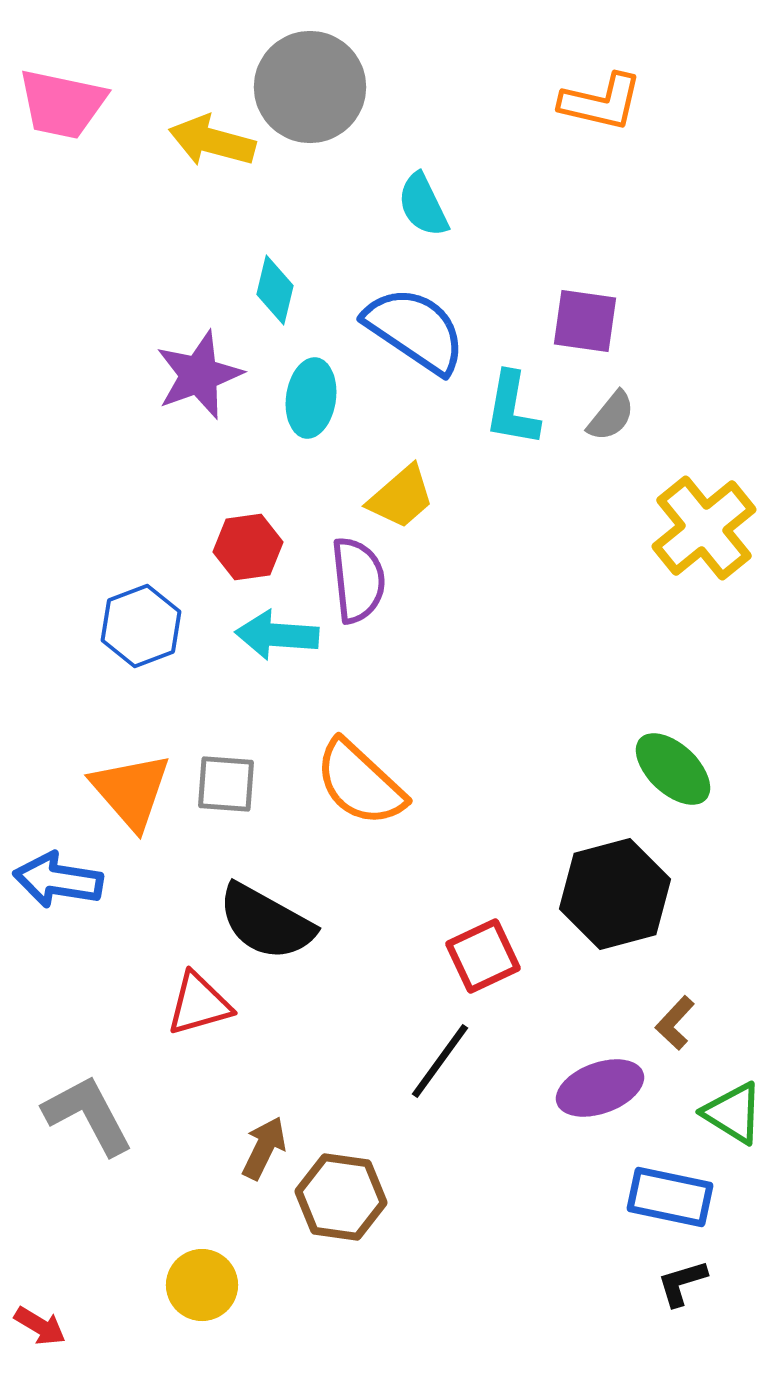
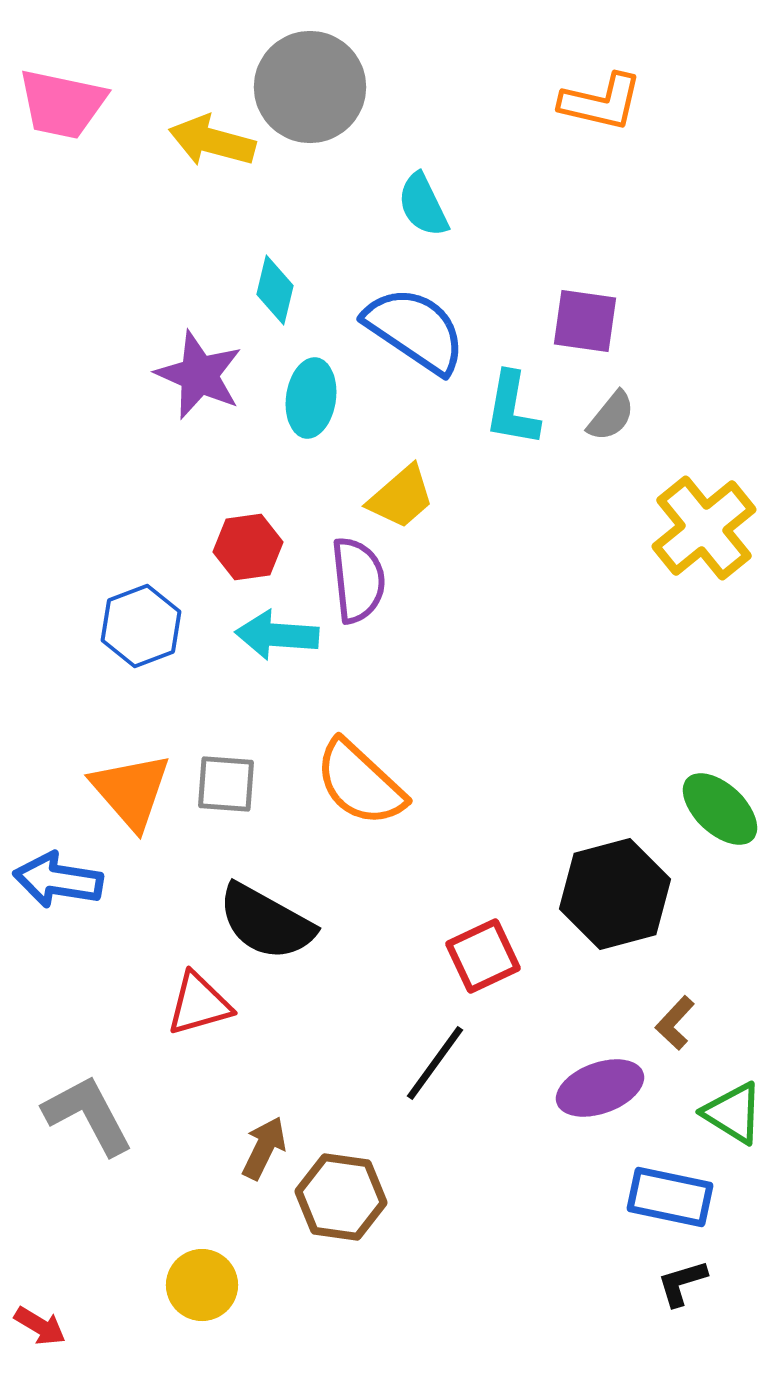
purple star: rotated 28 degrees counterclockwise
green ellipse: moved 47 px right, 40 px down
black line: moved 5 px left, 2 px down
